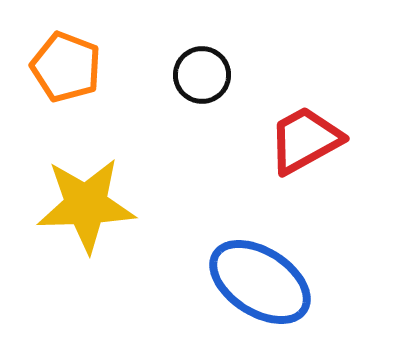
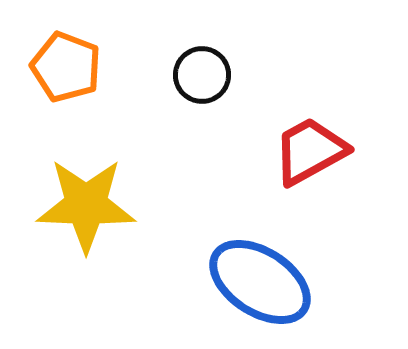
red trapezoid: moved 5 px right, 11 px down
yellow star: rotated 4 degrees clockwise
